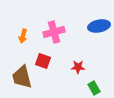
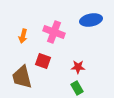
blue ellipse: moved 8 px left, 6 px up
pink cross: rotated 35 degrees clockwise
green rectangle: moved 17 px left
